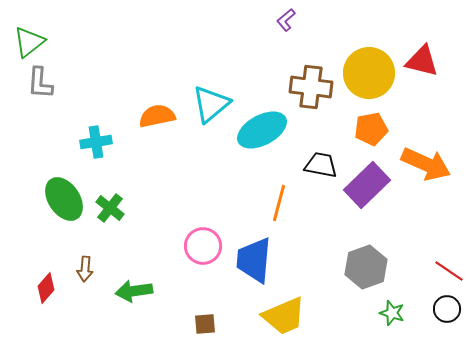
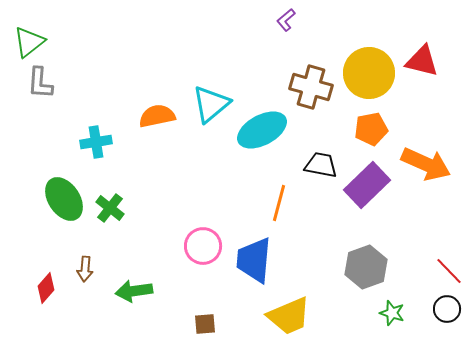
brown cross: rotated 9 degrees clockwise
red line: rotated 12 degrees clockwise
yellow trapezoid: moved 5 px right
